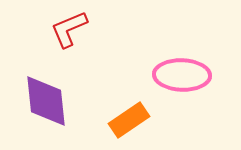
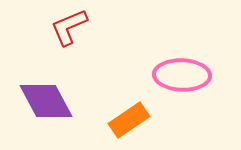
red L-shape: moved 2 px up
purple diamond: rotated 22 degrees counterclockwise
